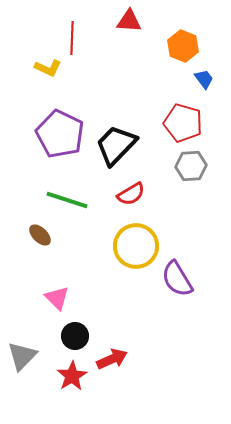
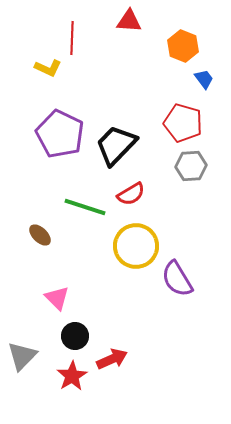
green line: moved 18 px right, 7 px down
